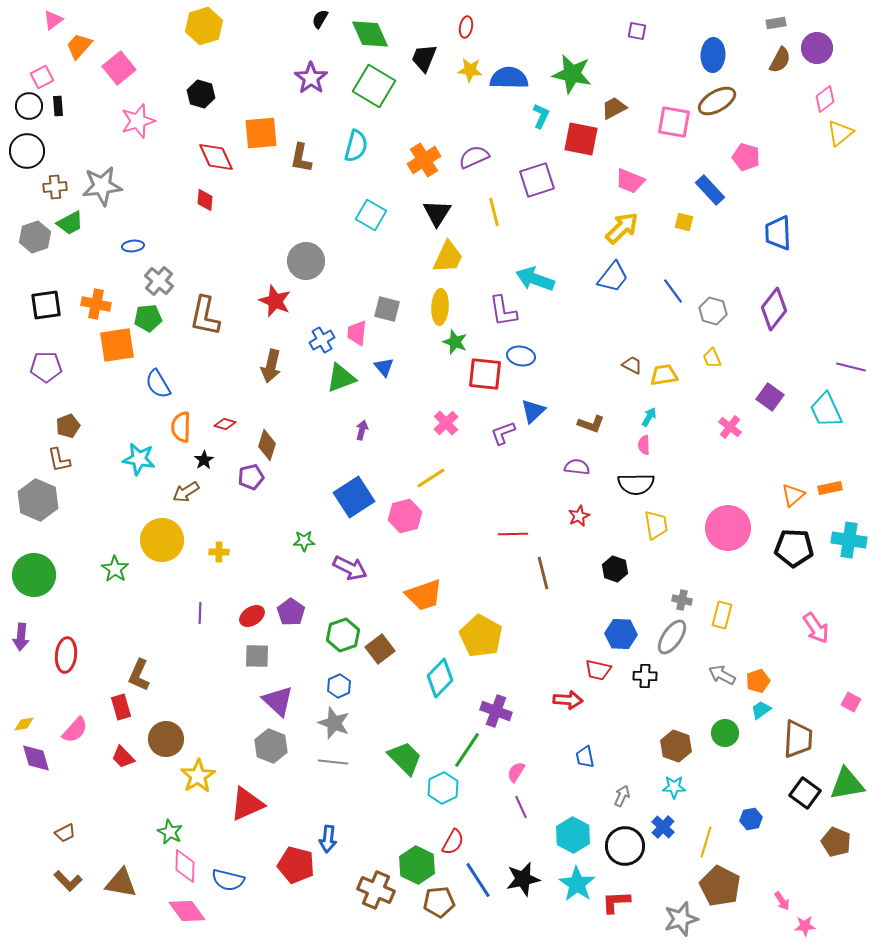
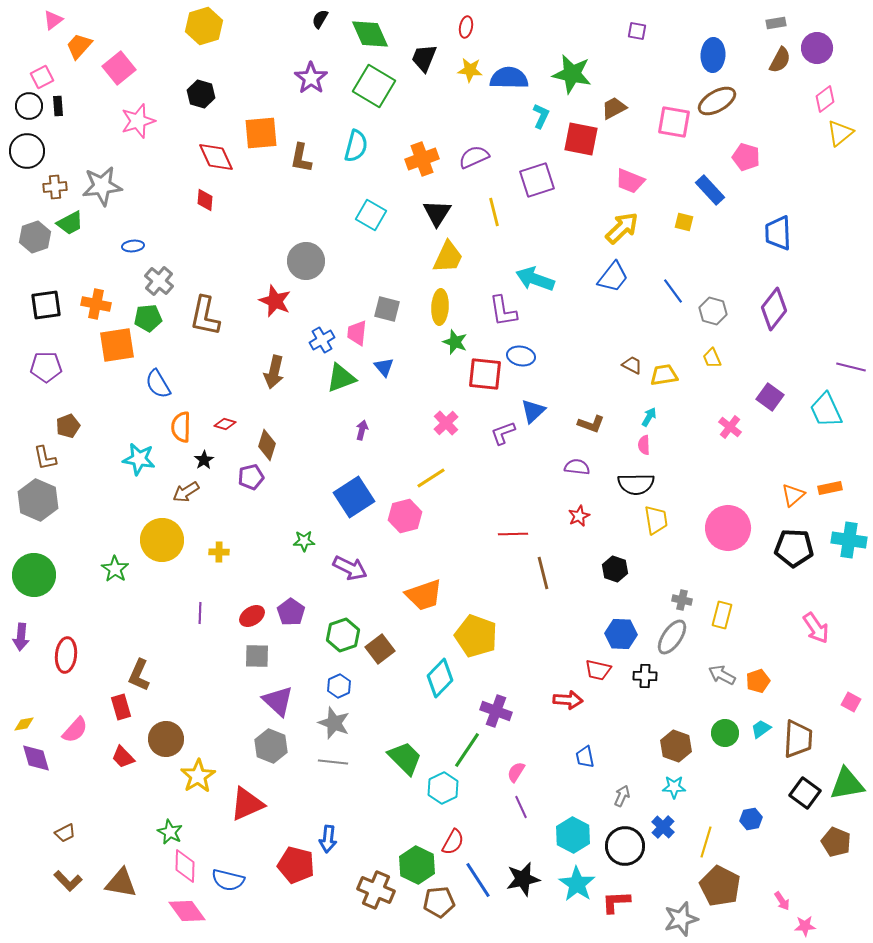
orange cross at (424, 160): moved 2 px left, 1 px up; rotated 12 degrees clockwise
brown arrow at (271, 366): moved 3 px right, 6 px down
brown L-shape at (59, 460): moved 14 px left, 2 px up
yellow trapezoid at (656, 525): moved 5 px up
yellow pentagon at (481, 636): moved 5 px left; rotated 9 degrees counterclockwise
cyan trapezoid at (761, 710): moved 19 px down
